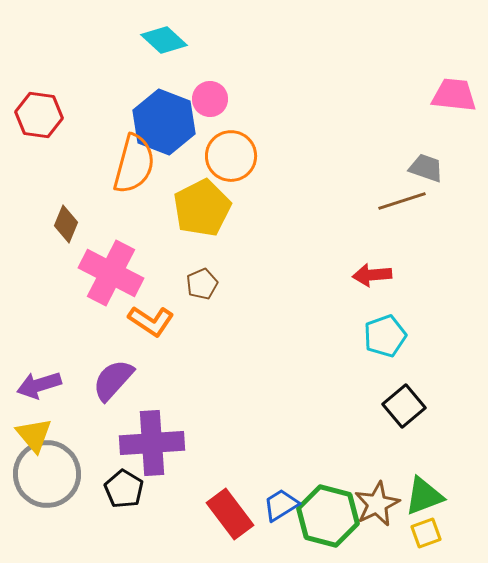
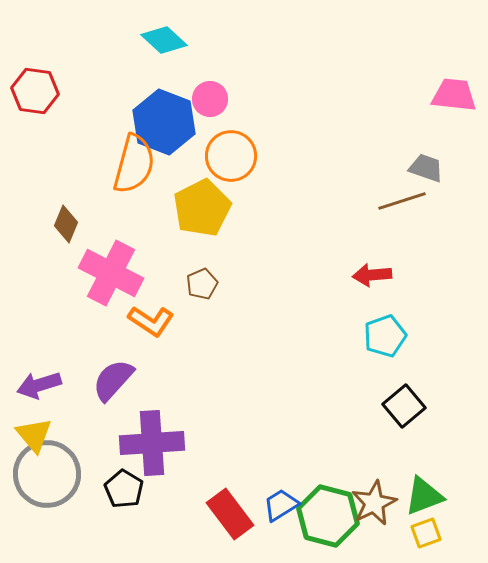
red hexagon: moved 4 px left, 24 px up
brown star: moved 3 px left, 1 px up
